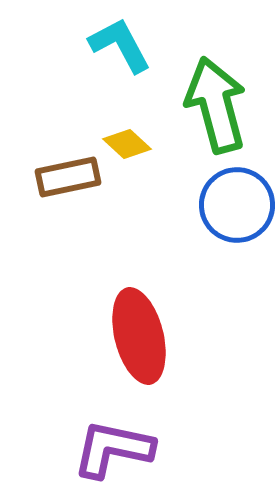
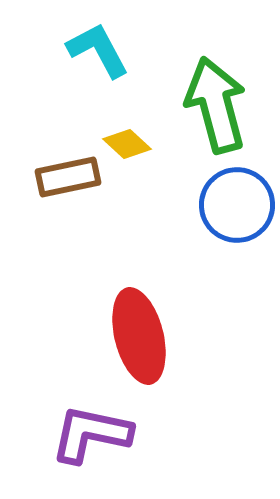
cyan L-shape: moved 22 px left, 5 px down
purple L-shape: moved 22 px left, 15 px up
